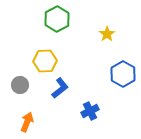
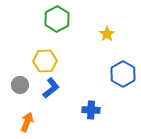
blue L-shape: moved 9 px left
blue cross: moved 1 px right, 1 px up; rotated 30 degrees clockwise
